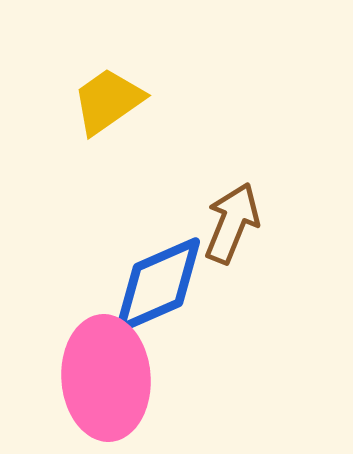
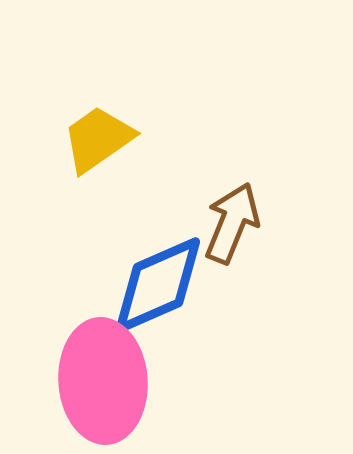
yellow trapezoid: moved 10 px left, 38 px down
pink ellipse: moved 3 px left, 3 px down
